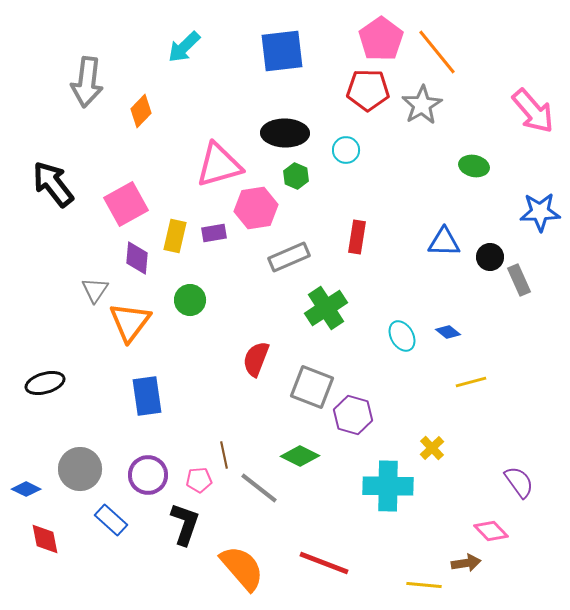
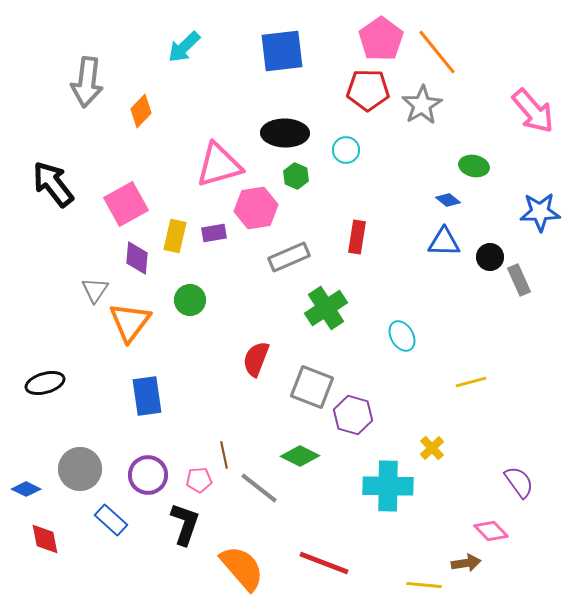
blue diamond at (448, 332): moved 132 px up
